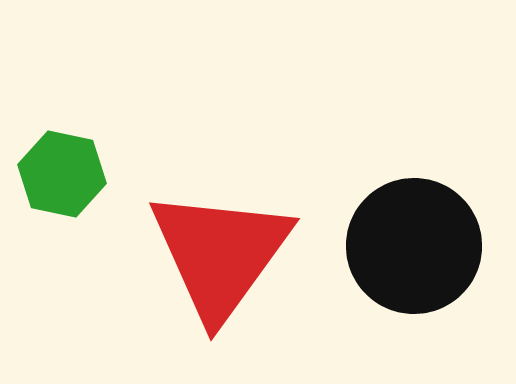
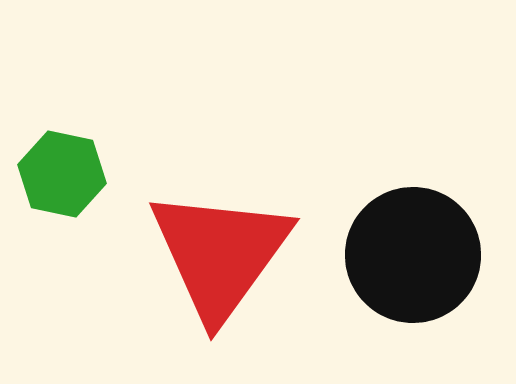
black circle: moved 1 px left, 9 px down
